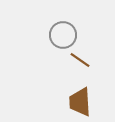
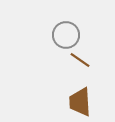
gray circle: moved 3 px right
